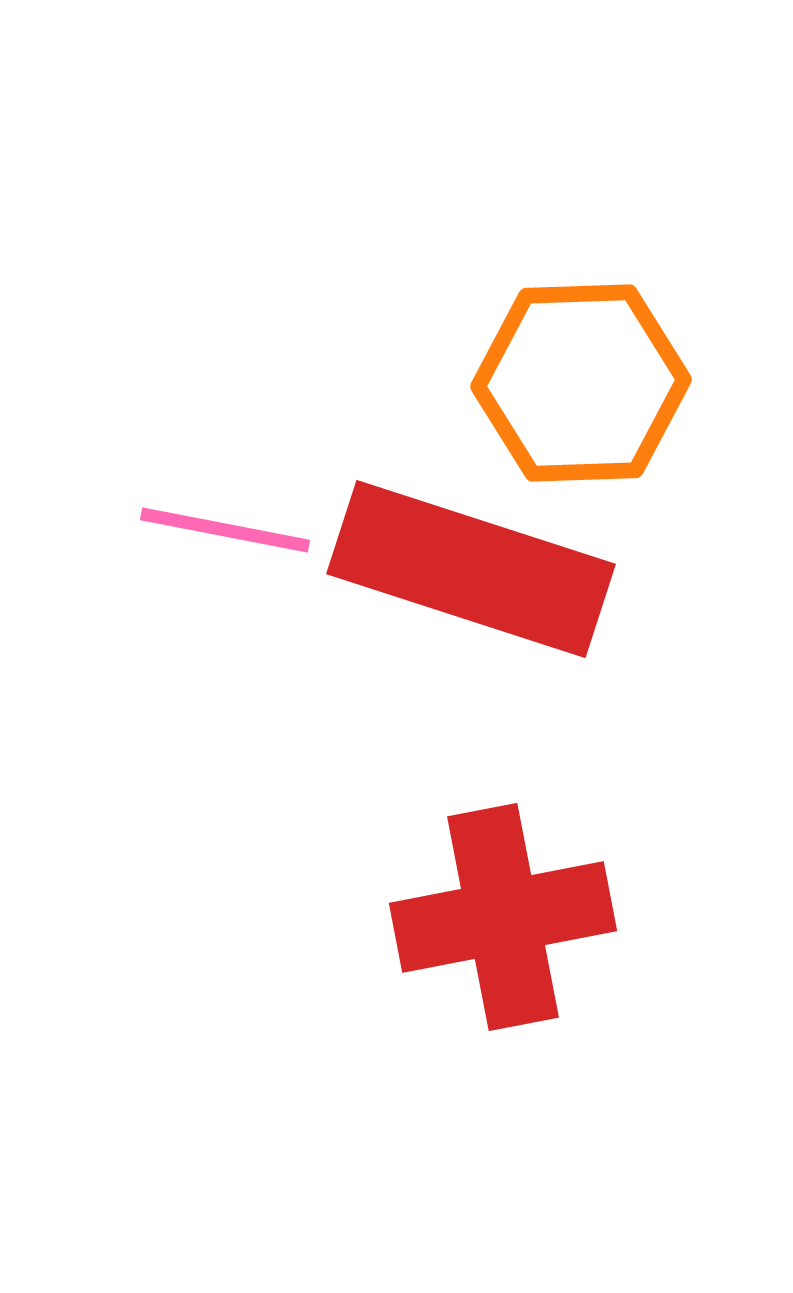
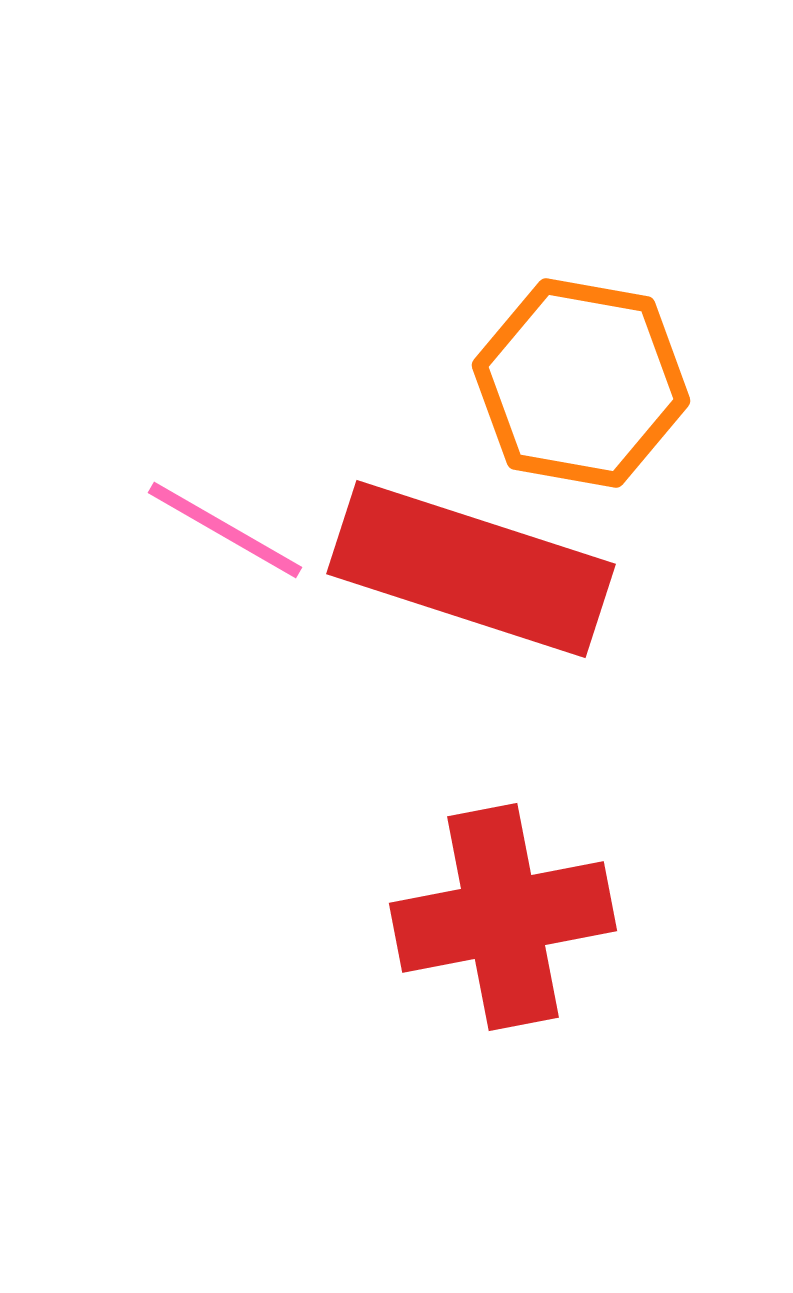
orange hexagon: rotated 12 degrees clockwise
pink line: rotated 19 degrees clockwise
